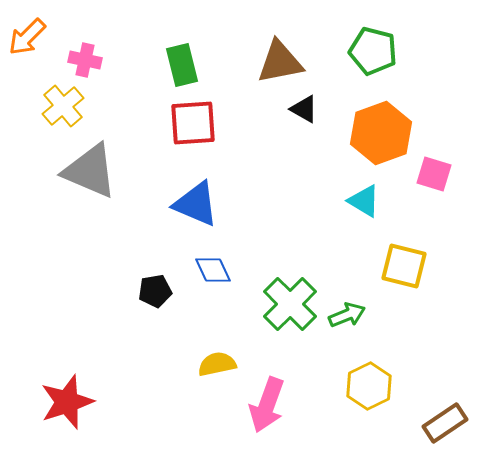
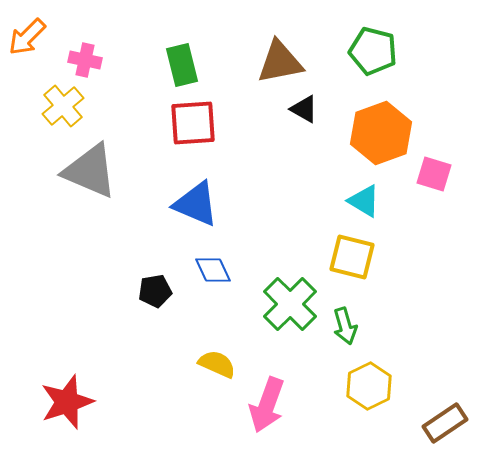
yellow square: moved 52 px left, 9 px up
green arrow: moved 2 px left, 11 px down; rotated 96 degrees clockwise
yellow semicircle: rotated 36 degrees clockwise
